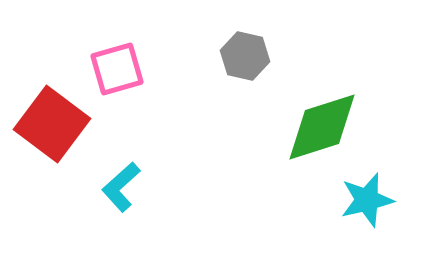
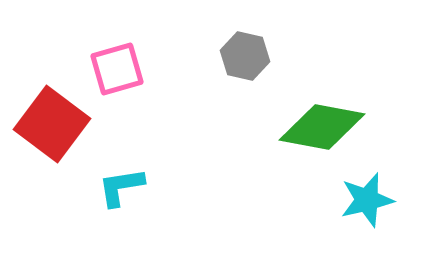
green diamond: rotated 28 degrees clockwise
cyan L-shape: rotated 33 degrees clockwise
